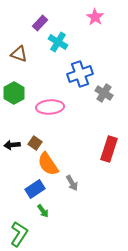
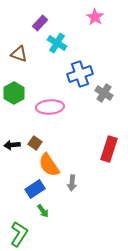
cyan cross: moved 1 px left, 1 px down
orange semicircle: moved 1 px right, 1 px down
gray arrow: rotated 35 degrees clockwise
